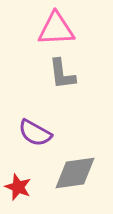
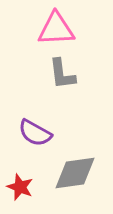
red star: moved 2 px right
